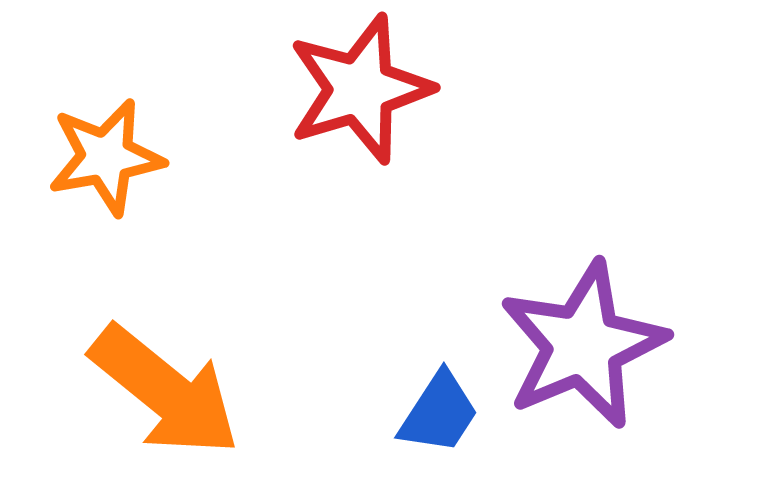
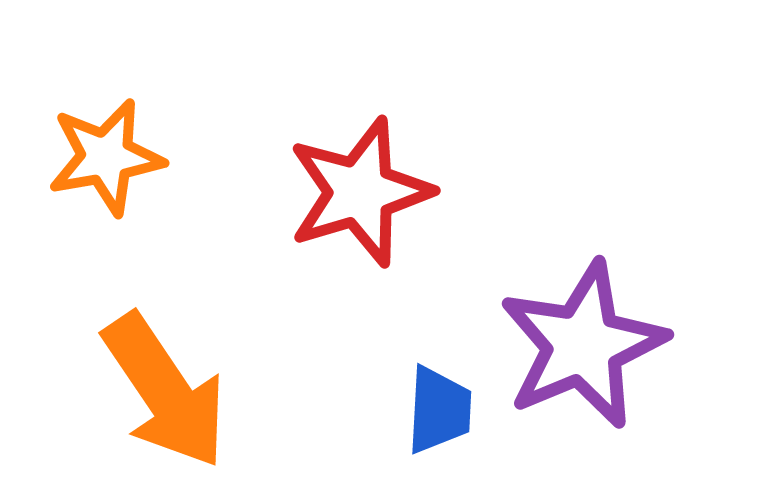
red star: moved 103 px down
orange arrow: rotated 17 degrees clockwise
blue trapezoid: moved 3 px up; rotated 30 degrees counterclockwise
